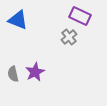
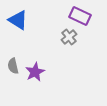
blue triangle: rotated 10 degrees clockwise
gray semicircle: moved 8 px up
